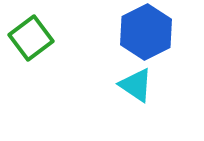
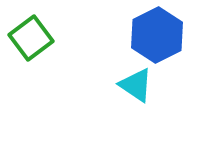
blue hexagon: moved 11 px right, 3 px down
